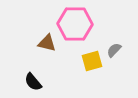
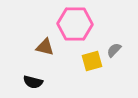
brown triangle: moved 2 px left, 4 px down
black semicircle: rotated 36 degrees counterclockwise
